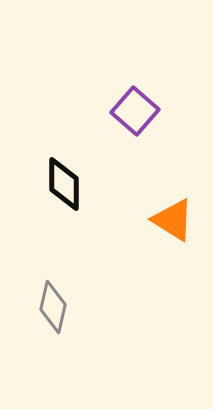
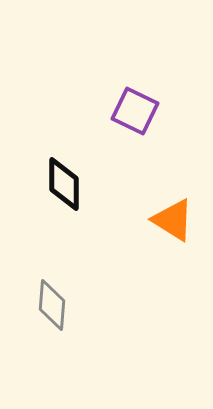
purple square: rotated 15 degrees counterclockwise
gray diamond: moved 1 px left, 2 px up; rotated 9 degrees counterclockwise
